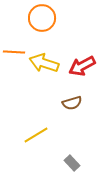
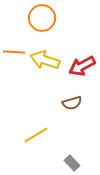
yellow arrow: moved 1 px right, 3 px up
